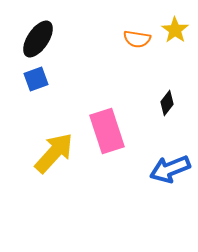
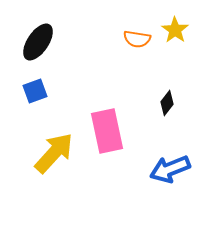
black ellipse: moved 3 px down
blue square: moved 1 px left, 12 px down
pink rectangle: rotated 6 degrees clockwise
